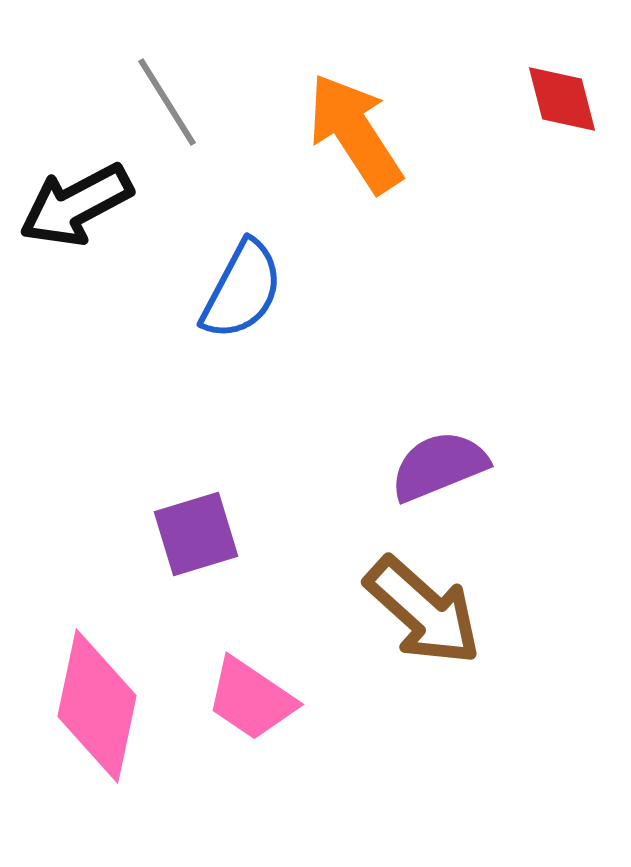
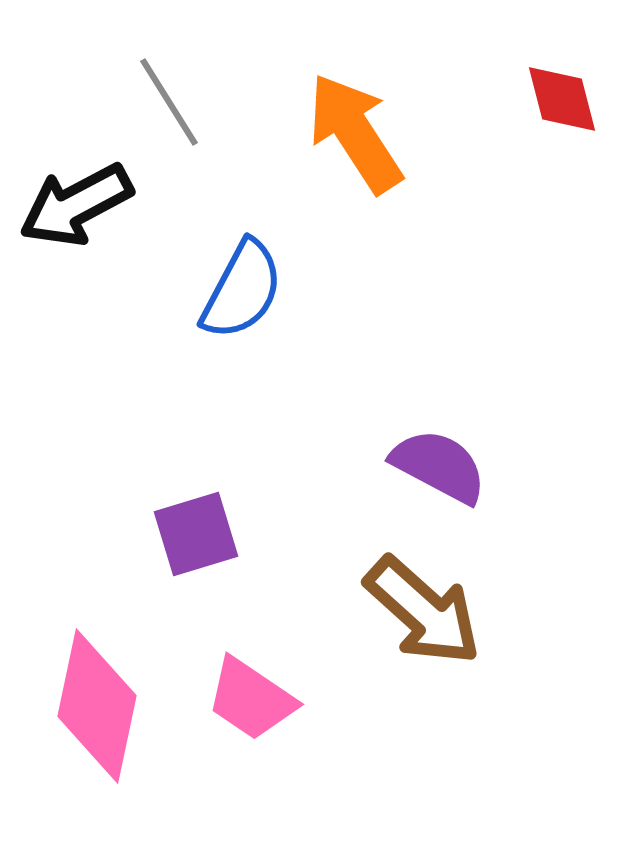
gray line: moved 2 px right
purple semicircle: rotated 50 degrees clockwise
